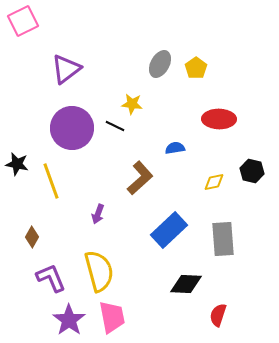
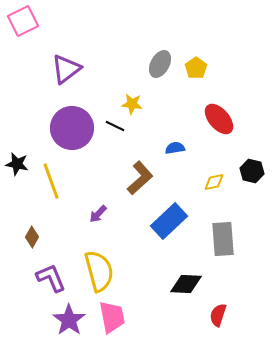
red ellipse: rotated 48 degrees clockwise
purple arrow: rotated 24 degrees clockwise
blue rectangle: moved 9 px up
